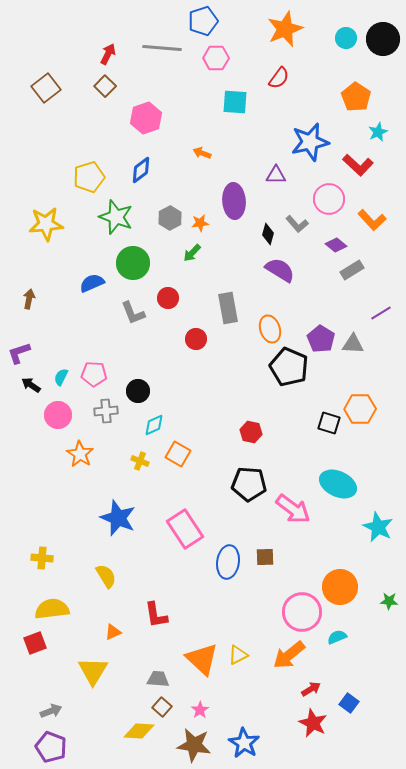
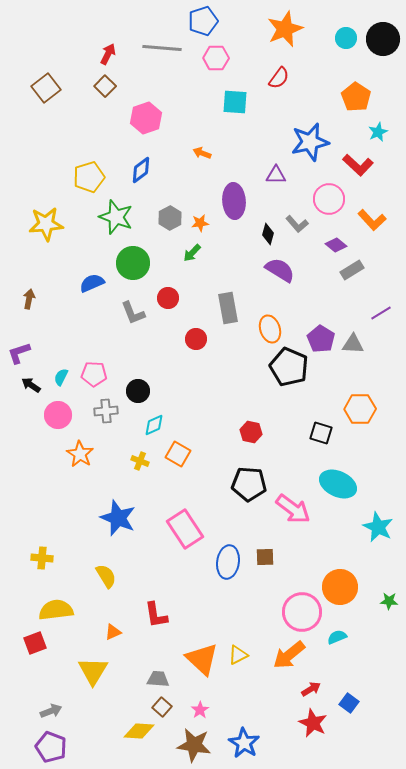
black square at (329, 423): moved 8 px left, 10 px down
yellow semicircle at (52, 609): moved 4 px right, 1 px down
